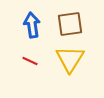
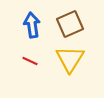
brown square: rotated 16 degrees counterclockwise
